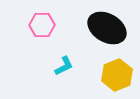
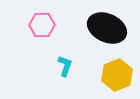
black ellipse: rotated 6 degrees counterclockwise
cyan L-shape: moved 1 px right; rotated 45 degrees counterclockwise
